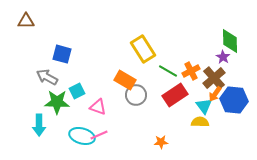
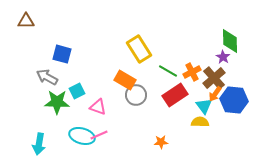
yellow rectangle: moved 4 px left
orange cross: moved 1 px right, 1 px down
cyan arrow: moved 19 px down; rotated 10 degrees clockwise
